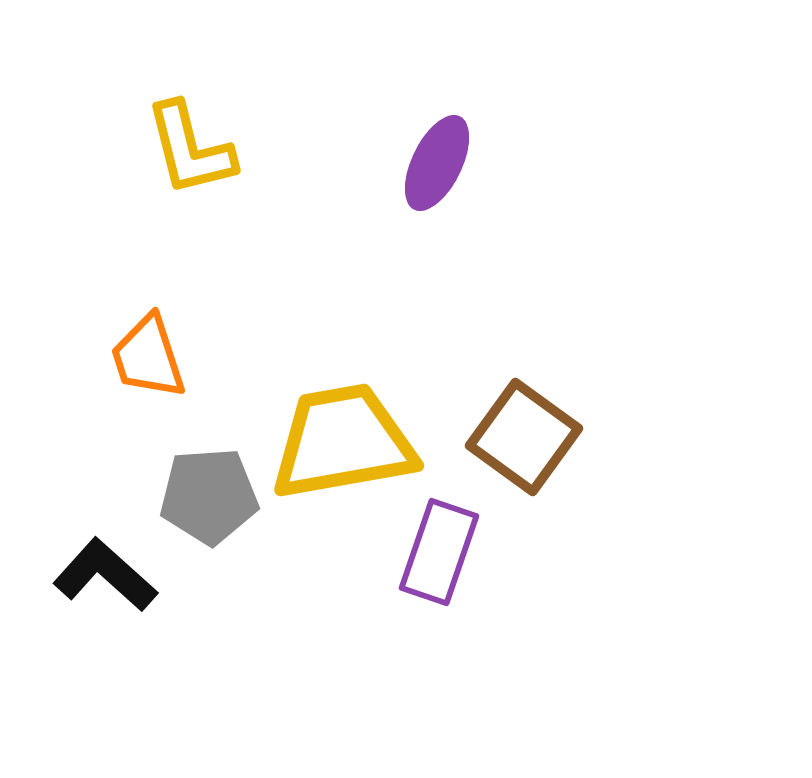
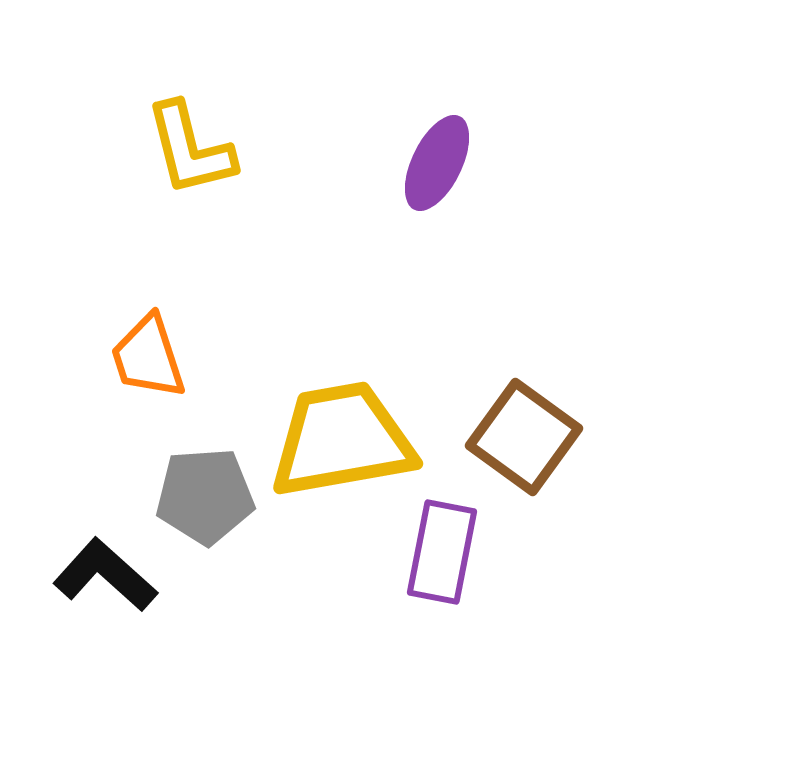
yellow trapezoid: moved 1 px left, 2 px up
gray pentagon: moved 4 px left
purple rectangle: moved 3 px right; rotated 8 degrees counterclockwise
